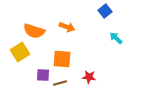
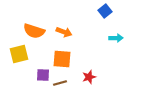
orange arrow: moved 3 px left, 5 px down
cyan arrow: rotated 136 degrees clockwise
yellow square: moved 1 px left, 2 px down; rotated 18 degrees clockwise
red star: rotated 24 degrees counterclockwise
